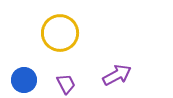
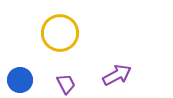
blue circle: moved 4 px left
